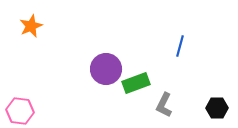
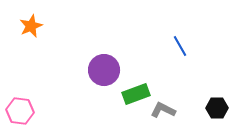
blue line: rotated 45 degrees counterclockwise
purple circle: moved 2 px left, 1 px down
green rectangle: moved 11 px down
gray L-shape: moved 1 px left, 5 px down; rotated 90 degrees clockwise
